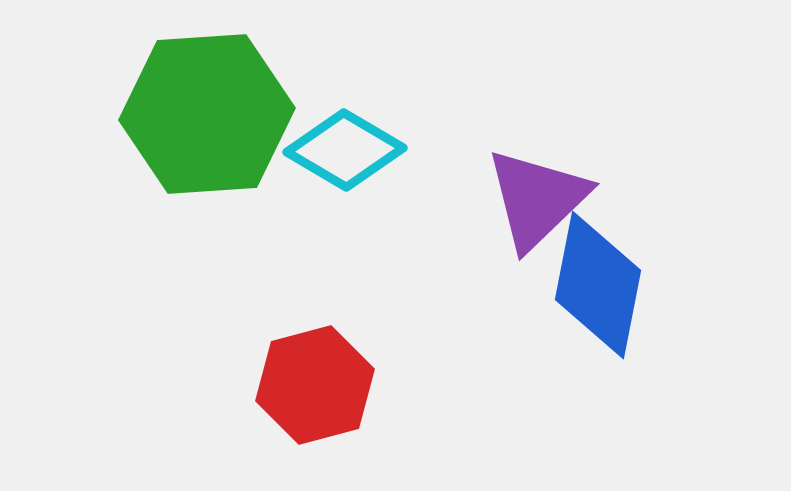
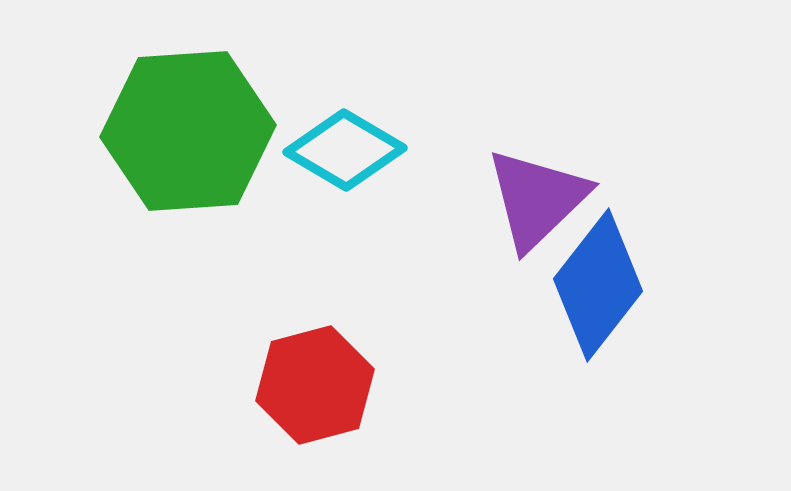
green hexagon: moved 19 px left, 17 px down
blue diamond: rotated 27 degrees clockwise
